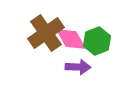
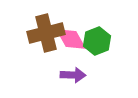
brown cross: rotated 21 degrees clockwise
purple arrow: moved 5 px left, 8 px down
